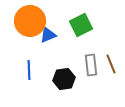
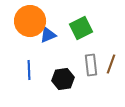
green square: moved 3 px down
brown line: rotated 42 degrees clockwise
black hexagon: moved 1 px left
